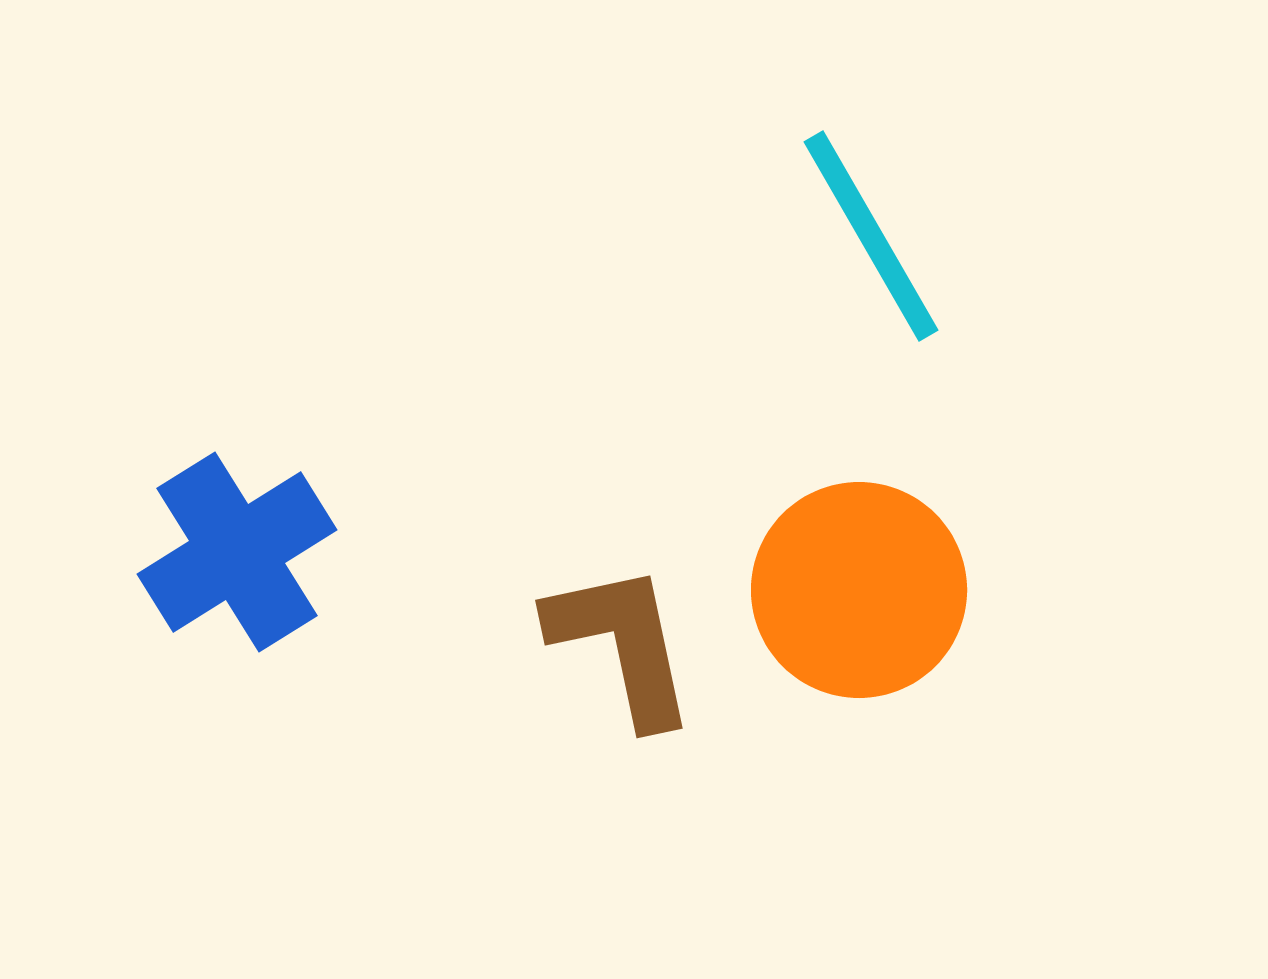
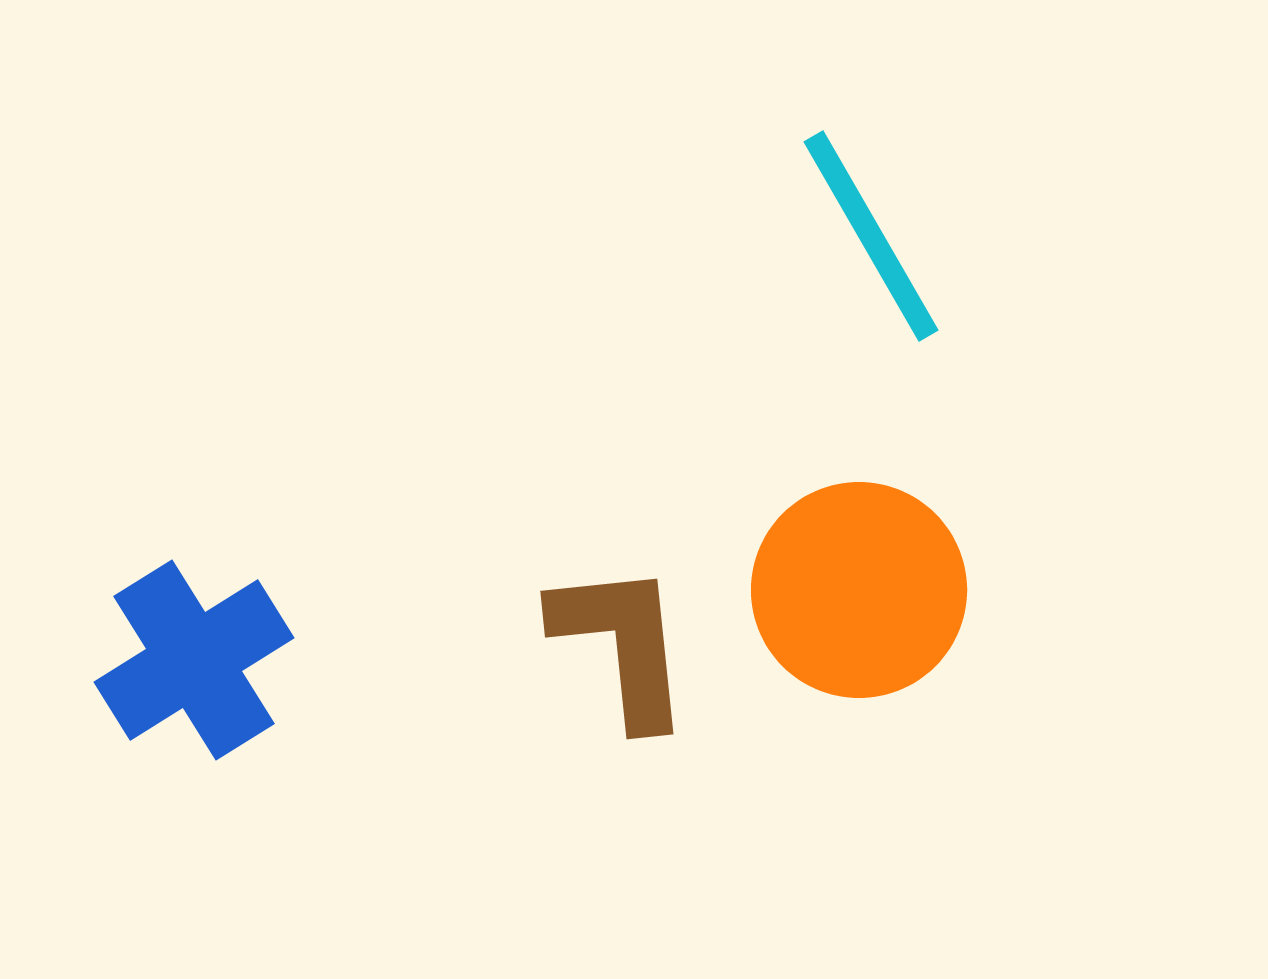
blue cross: moved 43 px left, 108 px down
brown L-shape: rotated 6 degrees clockwise
